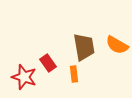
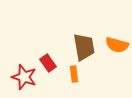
orange semicircle: rotated 15 degrees counterclockwise
